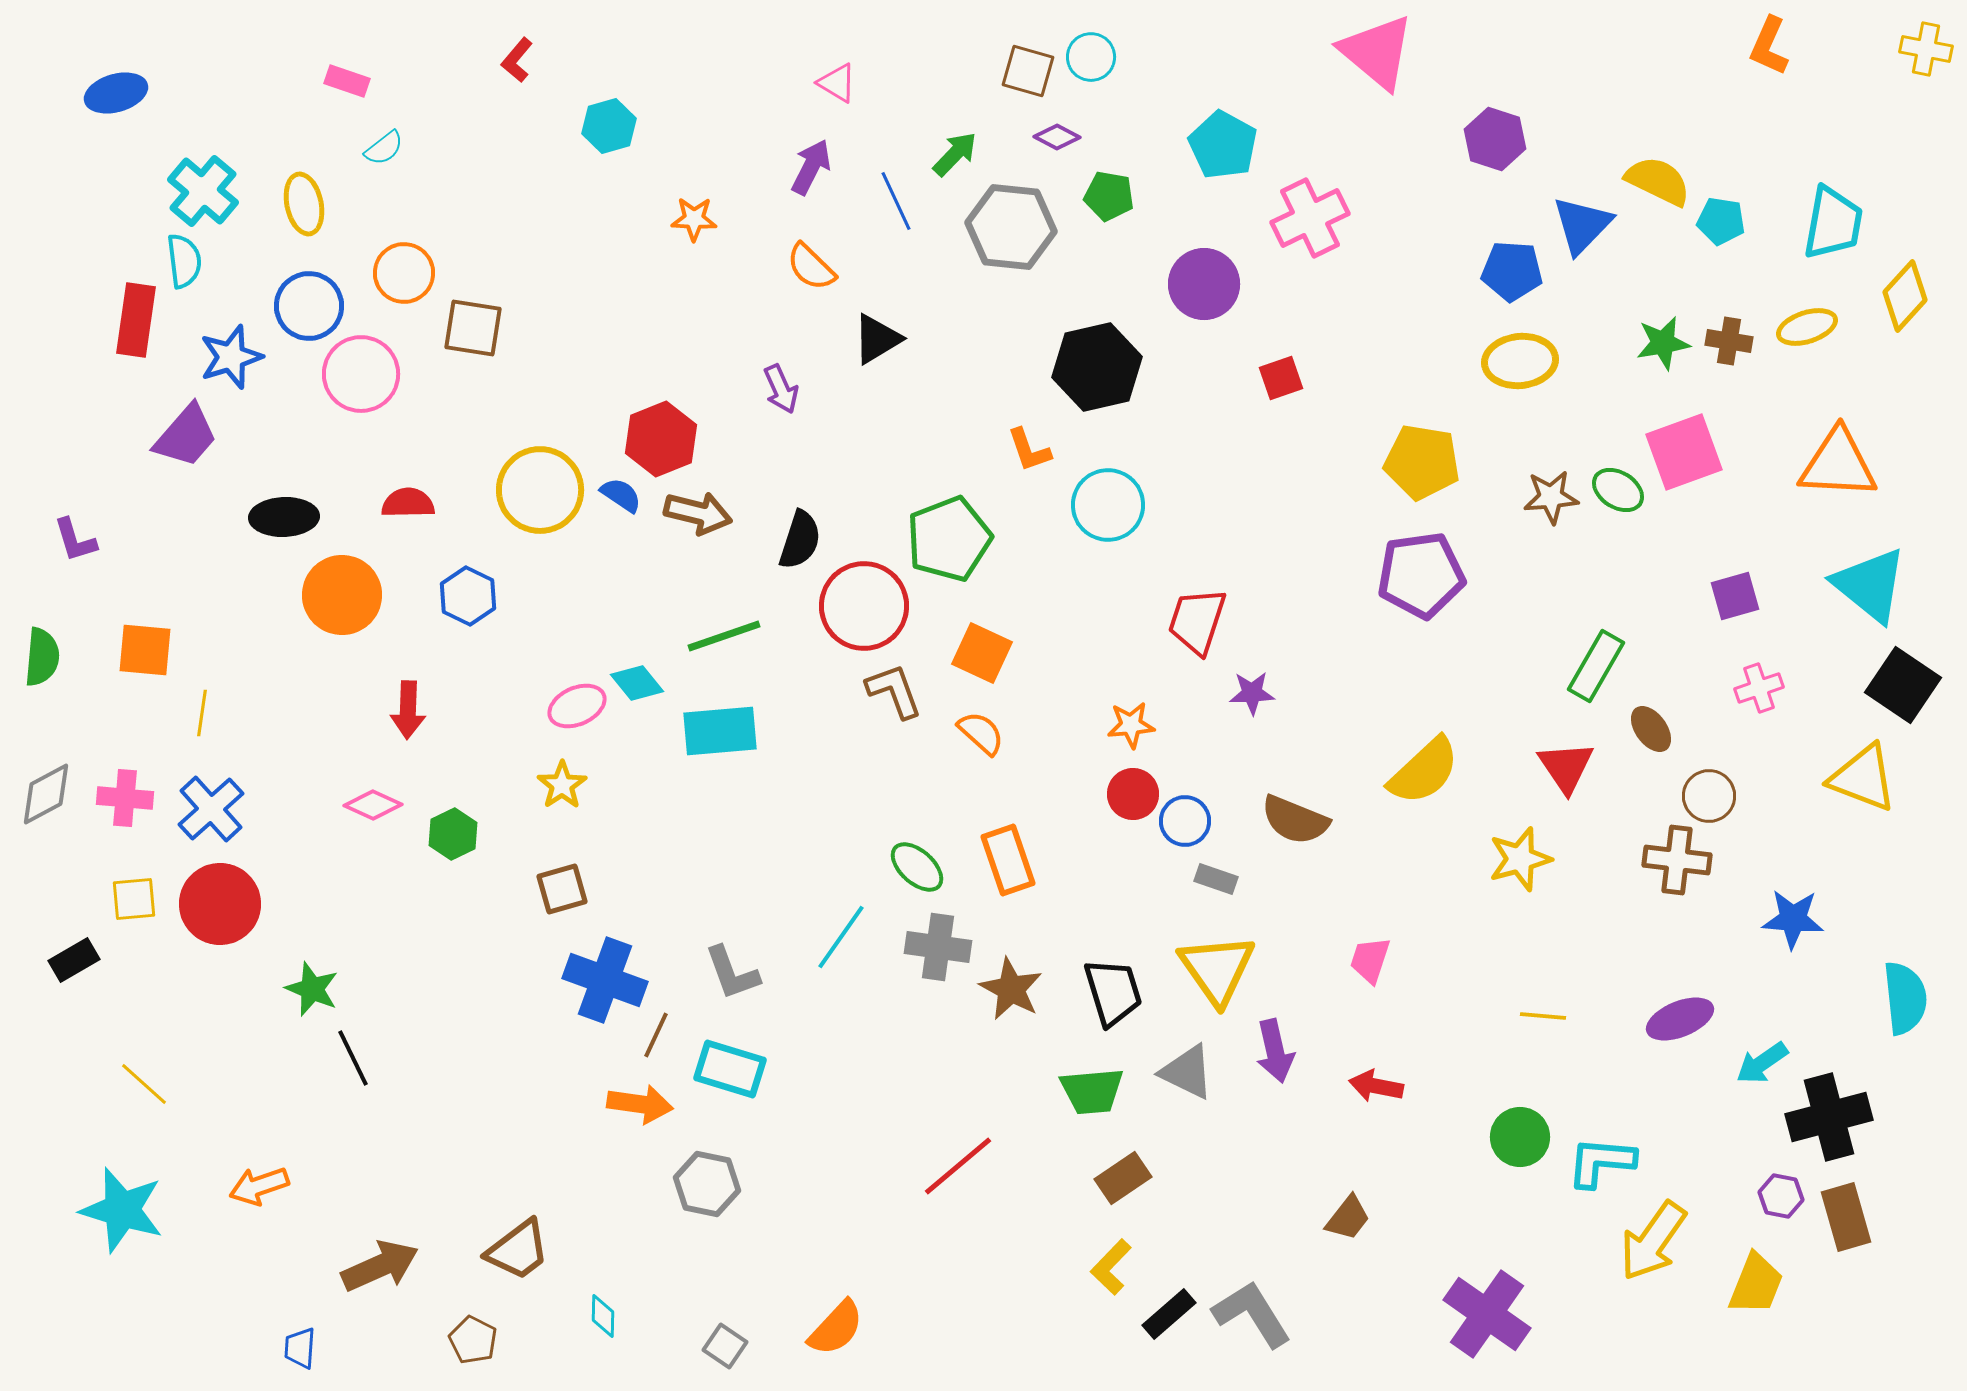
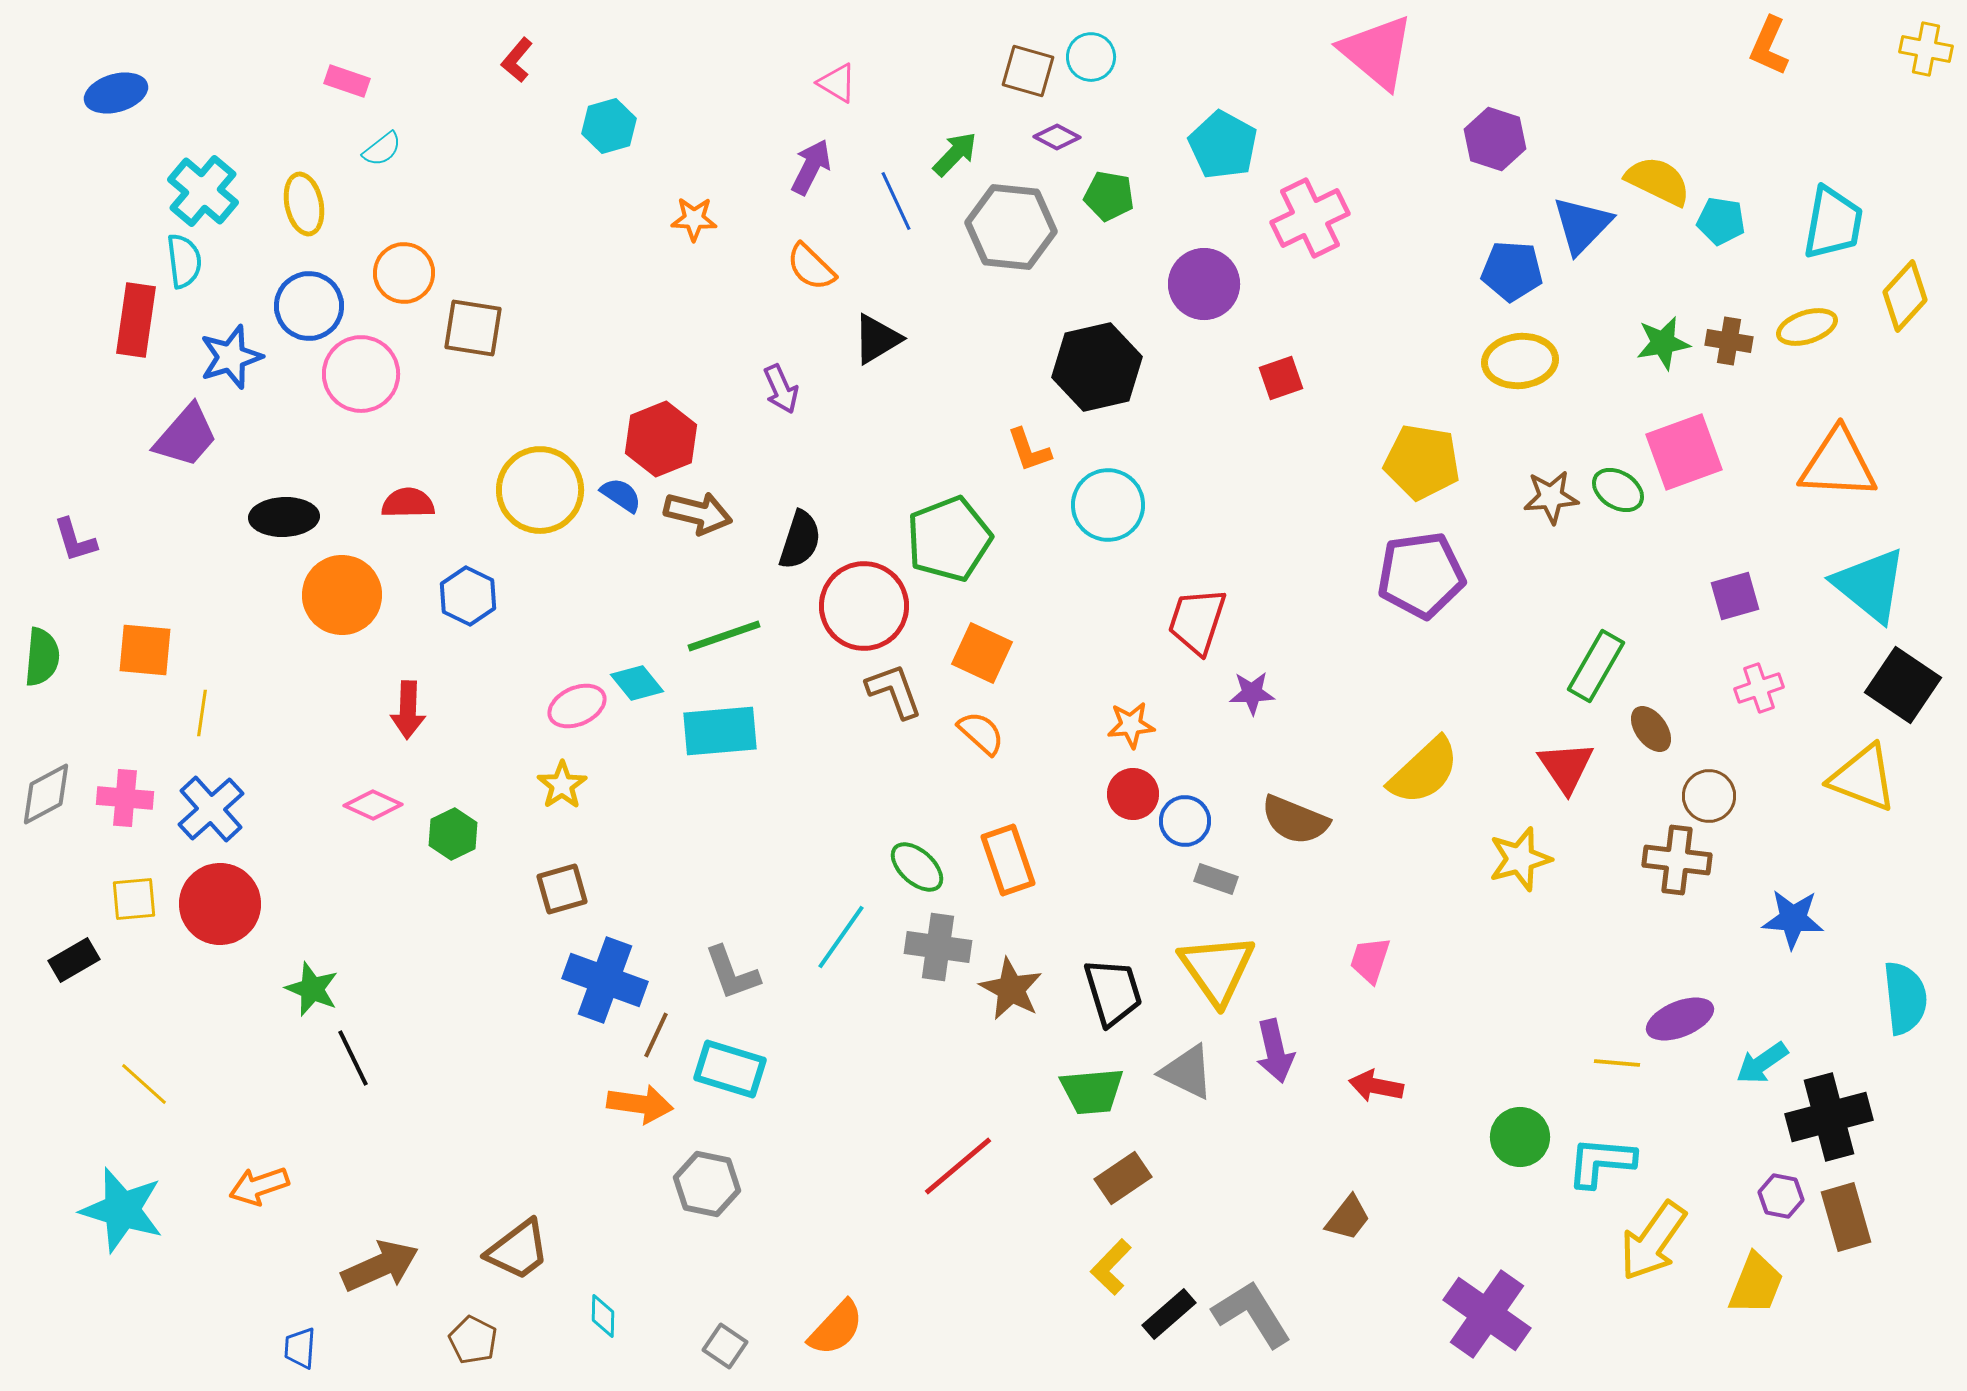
cyan semicircle at (384, 148): moved 2 px left, 1 px down
yellow line at (1543, 1016): moved 74 px right, 47 px down
